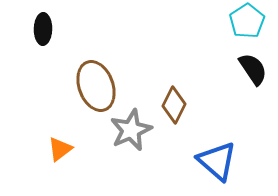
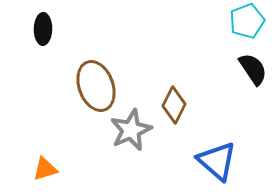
cyan pentagon: rotated 12 degrees clockwise
orange triangle: moved 15 px left, 20 px down; rotated 20 degrees clockwise
